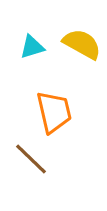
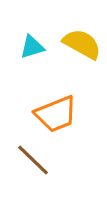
orange trapezoid: moved 2 px right, 2 px down; rotated 81 degrees clockwise
brown line: moved 2 px right, 1 px down
